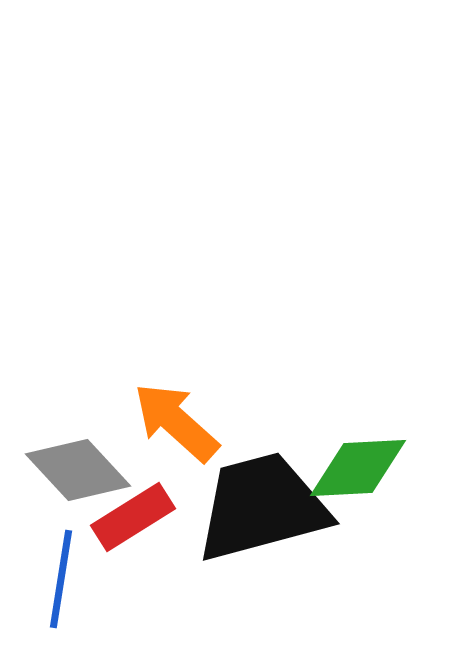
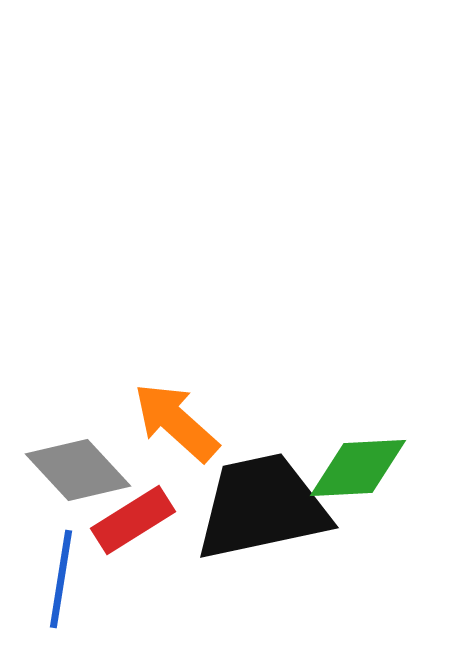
black trapezoid: rotated 3 degrees clockwise
red rectangle: moved 3 px down
